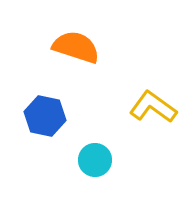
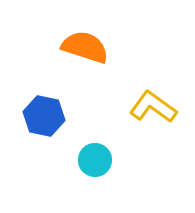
orange semicircle: moved 9 px right
blue hexagon: moved 1 px left
